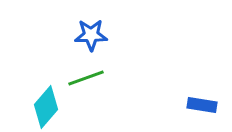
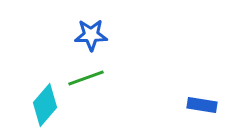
cyan diamond: moved 1 px left, 2 px up
